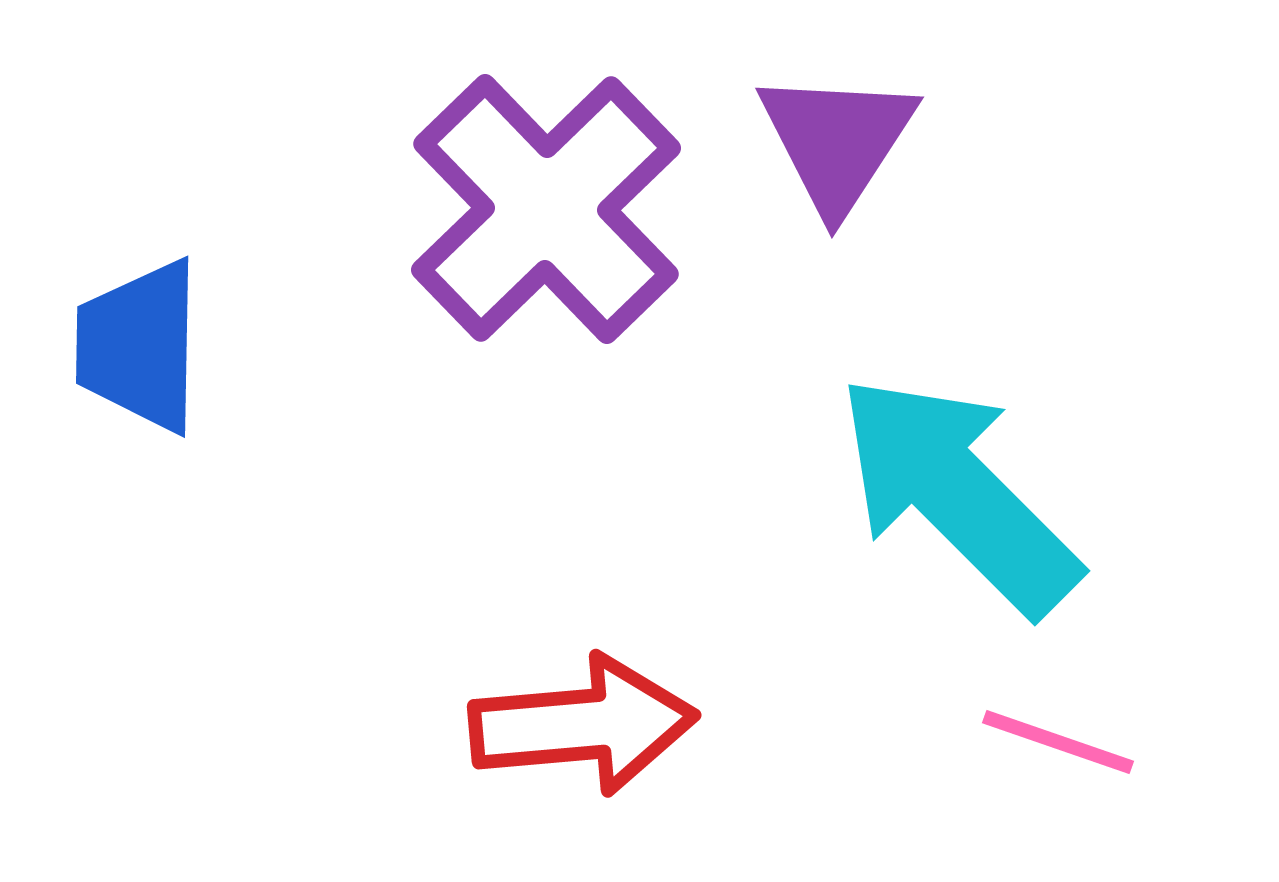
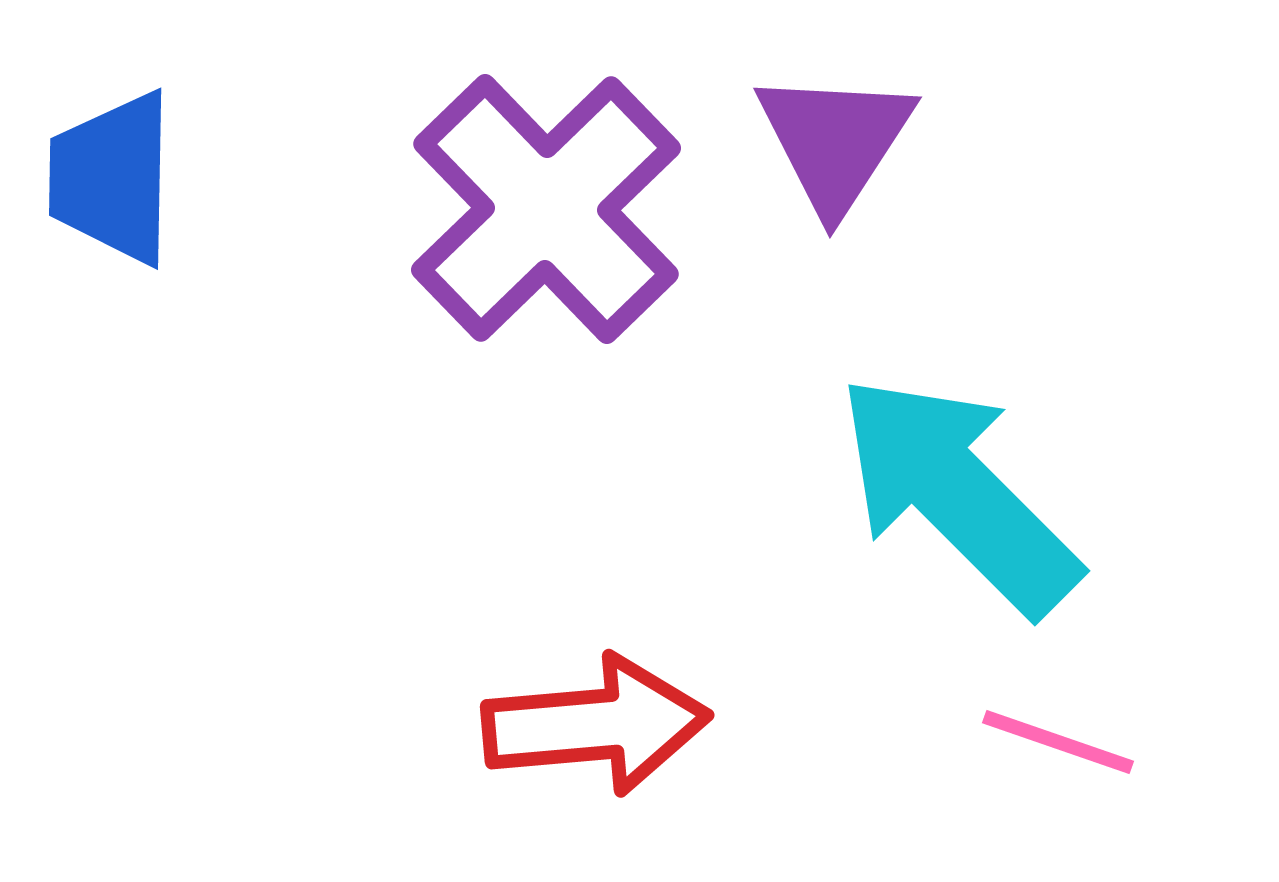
purple triangle: moved 2 px left
blue trapezoid: moved 27 px left, 168 px up
red arrow: moved 13 px right
